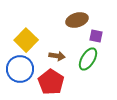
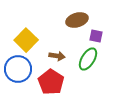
blue circle: moved 2 px left
